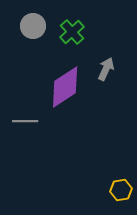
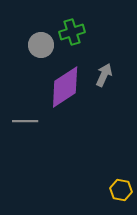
gray circle: moved 8 px right, 19 px down
green cross: rotated 25 degrees clockwise
gray arrow: moved 2 px left, 6 px down
yellow hexagon: rotated 20 degrees clockwise
